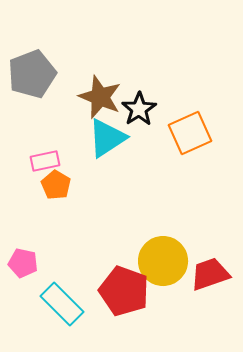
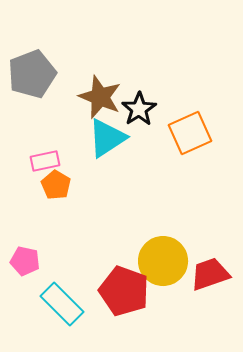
pink pentagon: moved 2 px right, 2 px up
